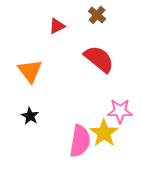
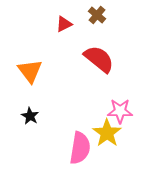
red triangle: moved 7 px right, 2 px up
yellow star: moved 3 px right
pink semicircle: moved 7 px down
